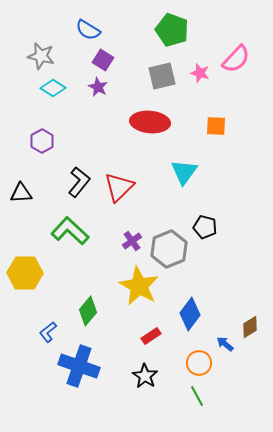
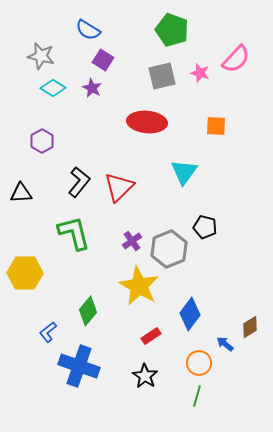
purple star: moved 6 px left, 1 px down
red ellipse: moved 3 px left
green L-shape: moved 4 px right, 2 px down; rotated 33 degrees clockwise
green line: rotated 45 degrees clockwise
